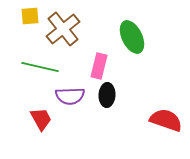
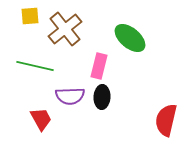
brown cross: moved 2 px right
green ellipse: moved 2 px left, 1 px down; rotated 24 degrees counterclockwise
green line: moved 5 px left, 1 px up
black ellipse: moved 5 px left, 2 px down
red semicircle: rotated 96 degrees counterclockwise
